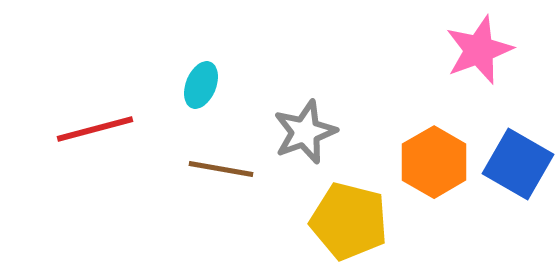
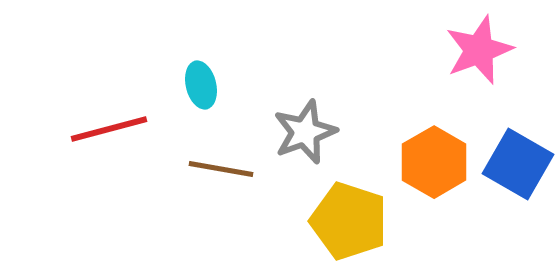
cyan ellipse: rotated 36 degrees counterclockwise
red line: moved 14 px right
yellow pentagon: rotated 4 degrees clockwise
